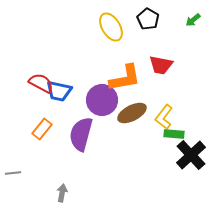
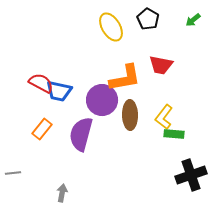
brown ellipse: moved 2 px left, 2 px down; rotated 64 degrees counterclockwise
black cross: moved 20 px down; rotated 24 degrees clockwise
